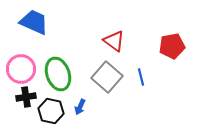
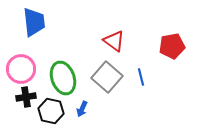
blue trapezoid: rotated 60 degrees clockwise
green ellipse: moved 5 px right, 4 px down
blue arrow: moved 2 px right, 2 px down
